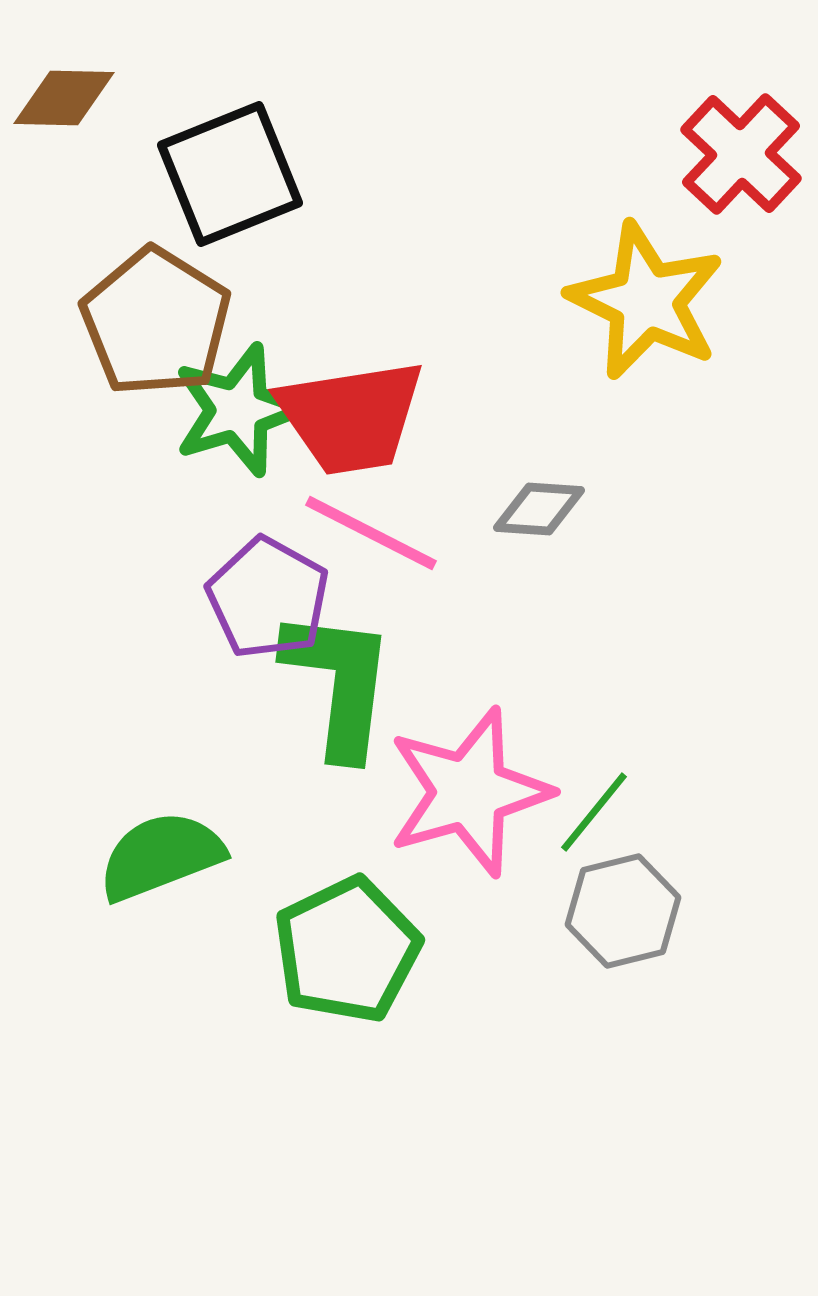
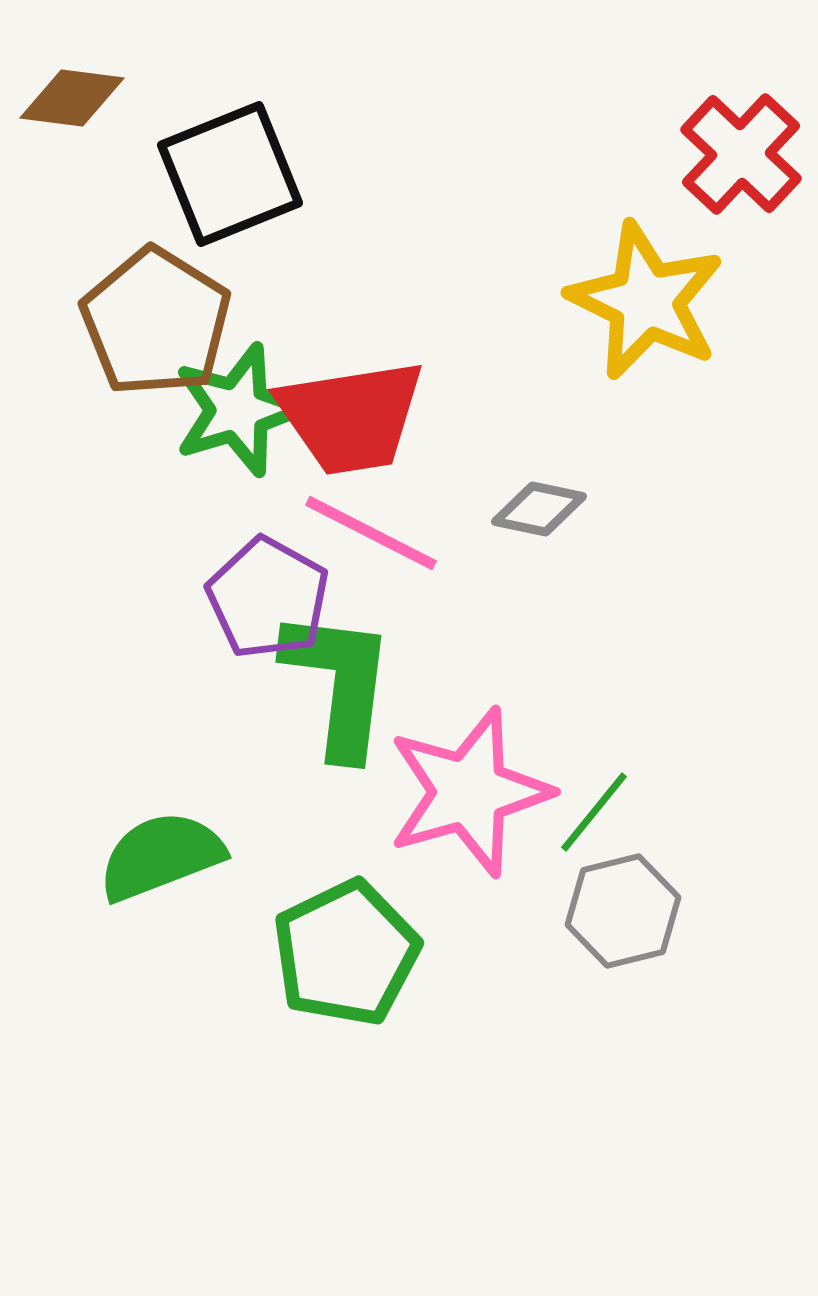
brown diamond: moved 8 px right; rotated 6 degrees clockwise
gray diamond: rotated 8 degrees clockwise
green pentagon: moved 1 px left, 3 px down
